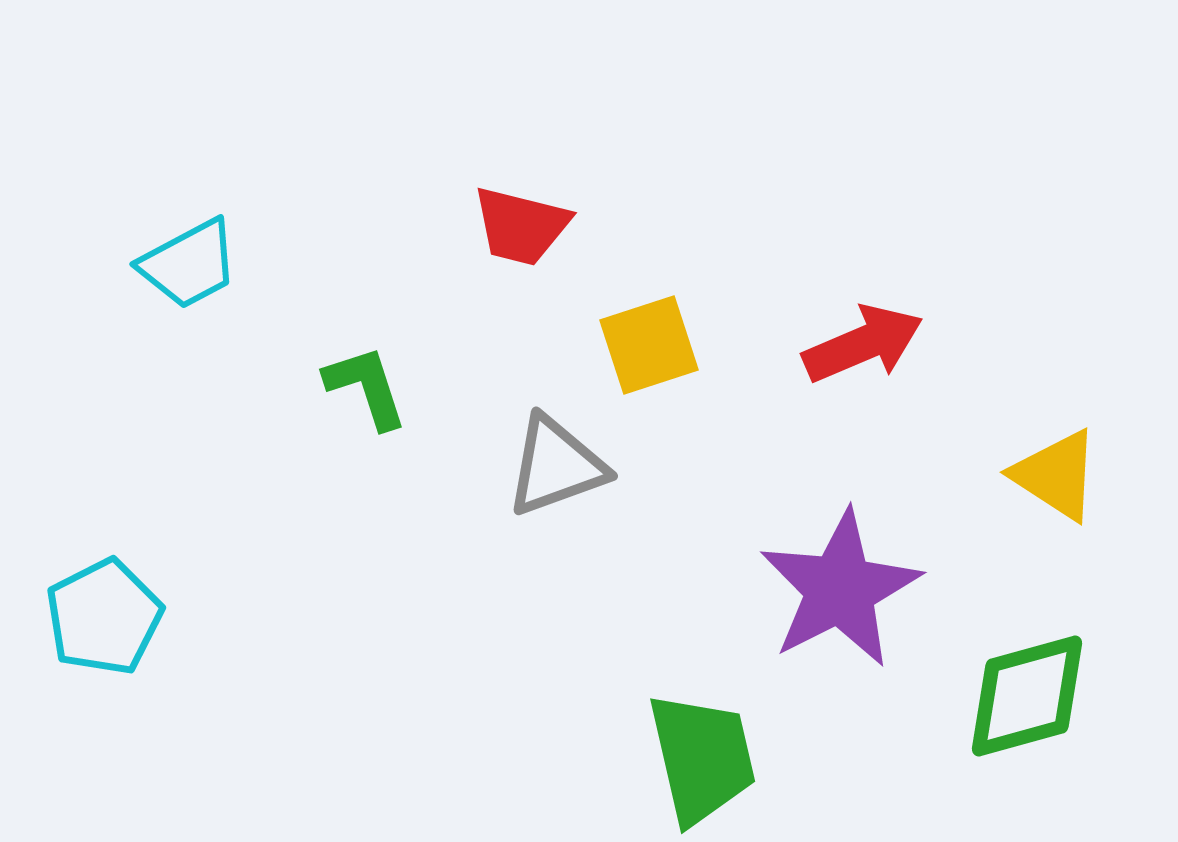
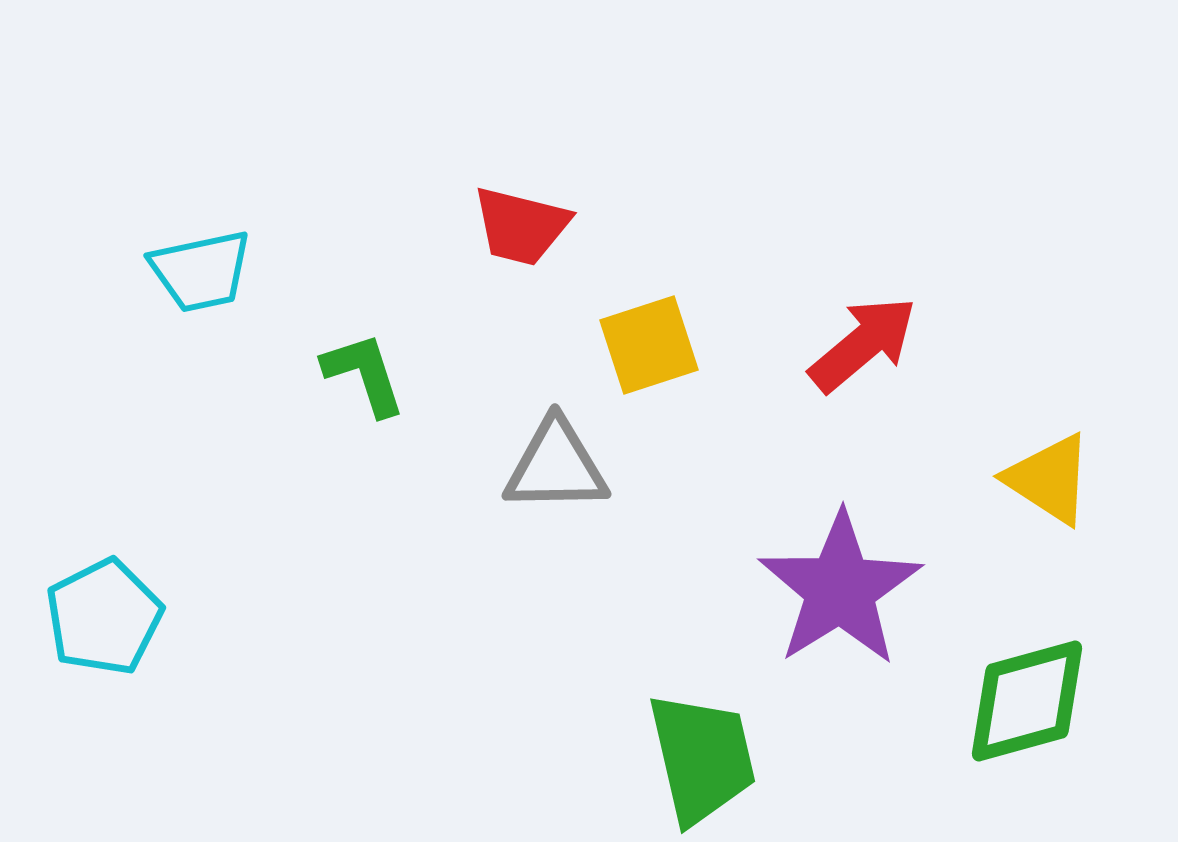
cyan trapezoid: moved 12 px right, 7 px down; rotated 16 degrees clockwise
red arrow: rotated 17 degrees counterclockwise
green L-shape: moved 2 px left, 13 px up
gray triangle: rotated 19 degrees clockwise
yellow triangle: moved 7 px left, 4 px down
purple star: rotated 5 degrees counterclockwise
green diamond: moved 5 px down
